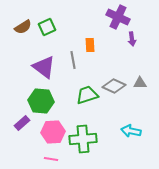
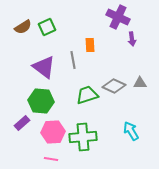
cyan arrow: rotated 48 degrees clockwise
green cross: moved 2 px up
